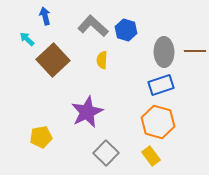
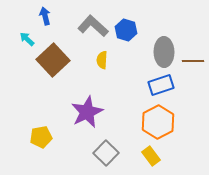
brown line: moved 2 px left, 10 px down
orange hexagon: rotated 16 degrees clockwise
